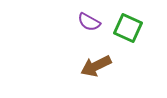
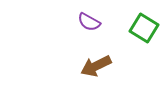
green square: moved 16 px right; rotated 8 degrees clockwise
